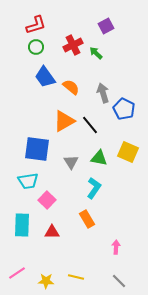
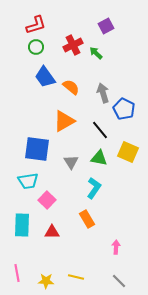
black line: moved 10 px right, 5 px down
pink line: rotated 66 degrees counterclockwise
